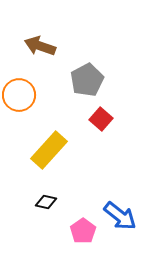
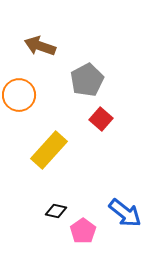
black diamond: moved 10 px right, 9 px down
blue arrow: moved 5 px right, 3 px up
